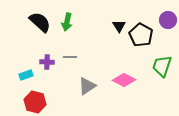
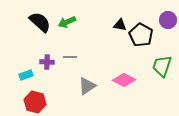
green arrow: rotated 54 degrees clockwise
black triangle: moved 1 px right, 1 px up; rotated 48 degrees counterclockwise
